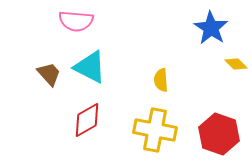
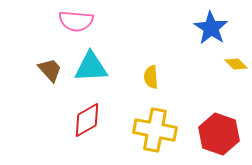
cyan triangle: moved 1 px right; rotated 30 degrees counterclockwise
brown trapezoid: moved 1 px right, 4 px up
yellow semicircle: moved 10 px left, 3 px up
